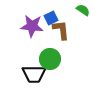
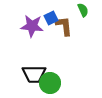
green semicircle: rotated 32 degrees clockwise
brown L-shape: moved 3 px right, 4 px up
green circle: moved 24 px down
